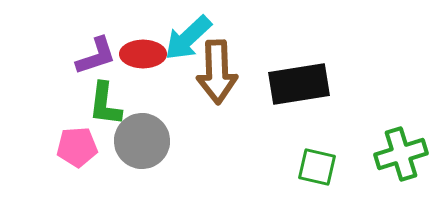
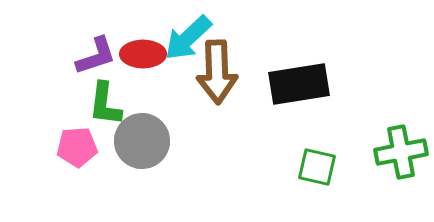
green cross: moved 2 px up; rotated 6 degrees clockwise
